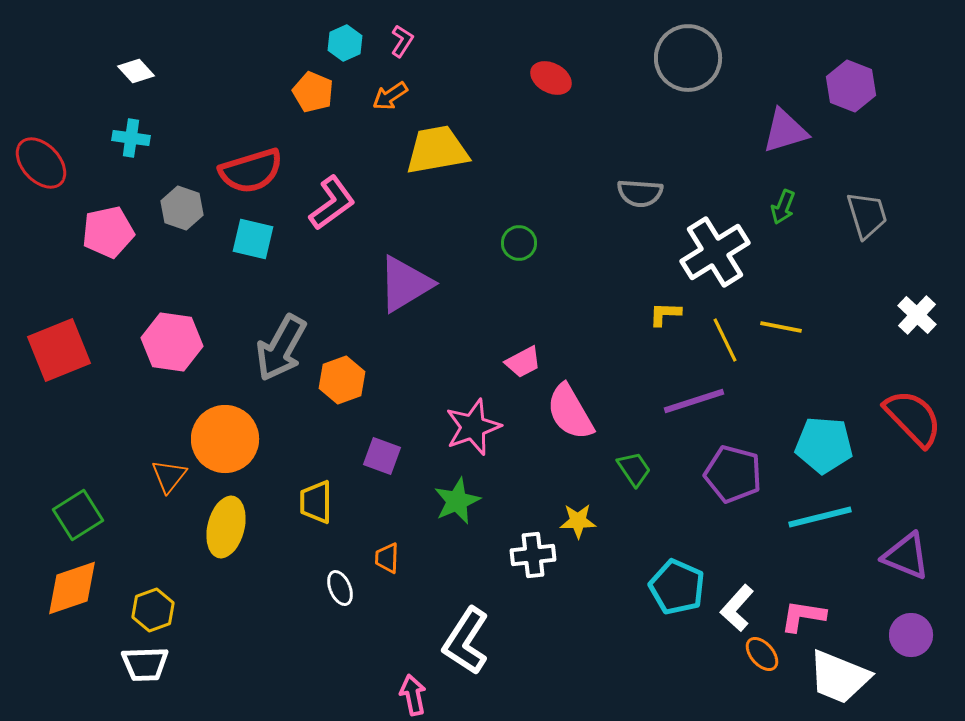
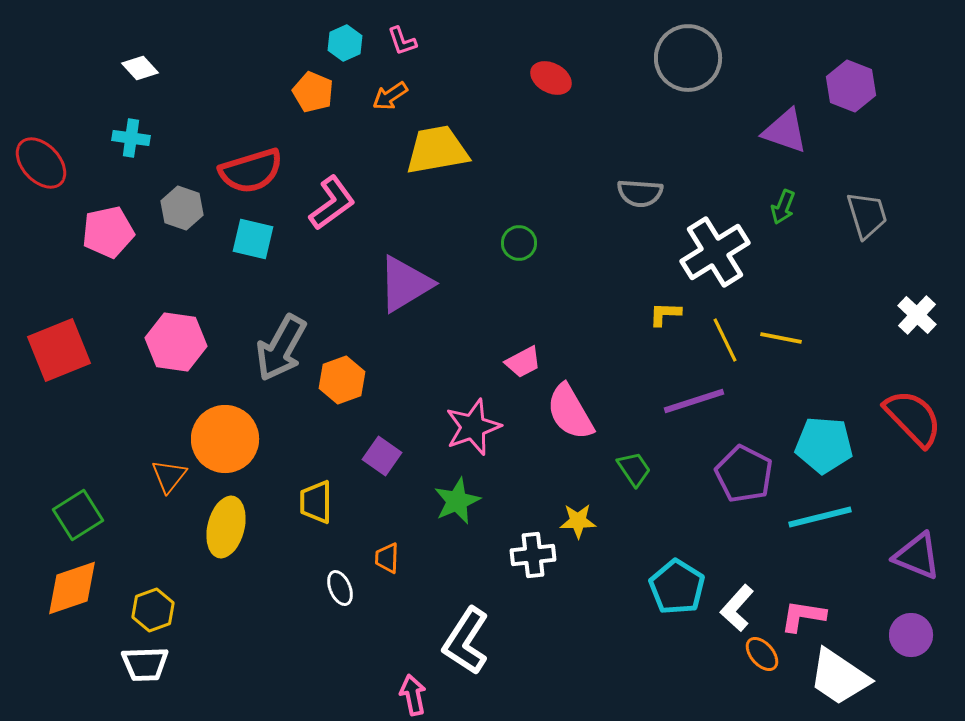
pink L-shape at (402, 41): rotated 128 degrees clockwise
white diamond at (136, 71): moved 4 px right, 3 px up
purple triangle at (785, 131): rotated 36 degrees clockwise
yellow line at (781, 327): moved 11 px down
pink hexagon at (172, 342): moved 4 px right
purple square at (382, 456): rotated 15 degrees clockwise
purple pentagon at (733, 474): moved 11 px right; rotated 12 degrees clockwise
purple triangle at (906, 556): moved 11 px right
cyan pentagon at (677, 587): rotated 8 degrees clockwise
white trapezoid at (839, 677): rotated 12 degrees clockwise
